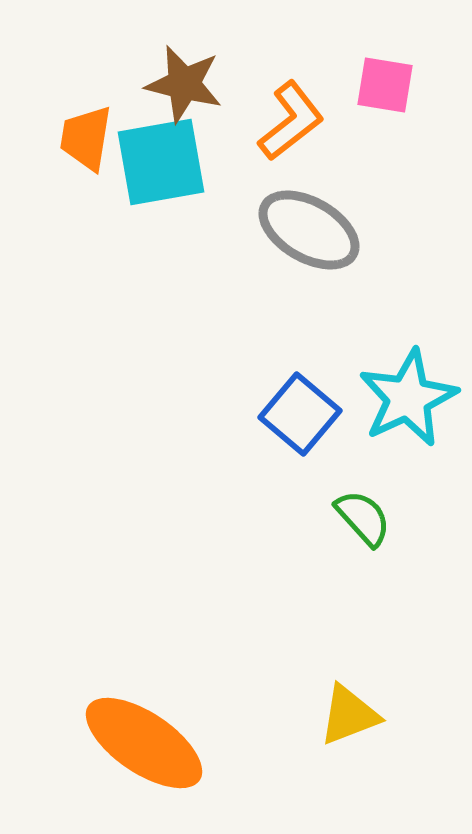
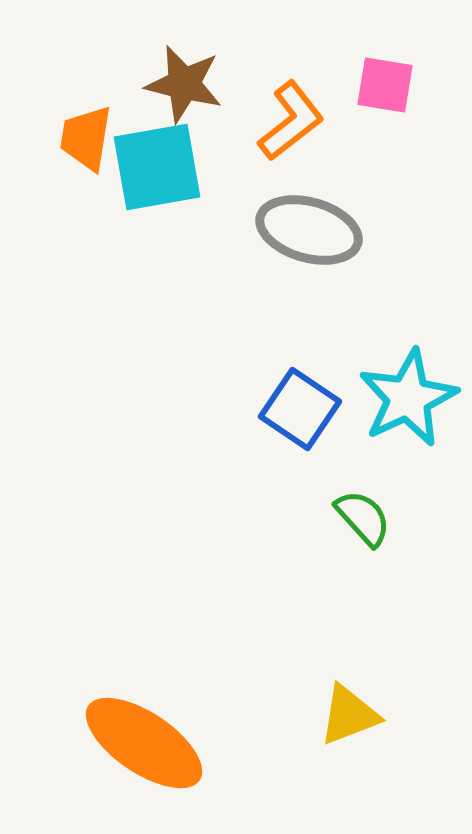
cyan square: moved 4 px left, 5 px down
gray ellipse: rotated 14 degrees counterclockwise
blue square: moved 5 px up; rotated 6 degrees counterclockwise
